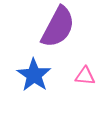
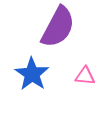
blue star: moved 2 px left, 1 px up
